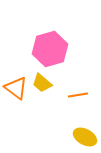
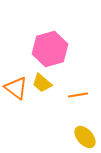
yellow ellipse: rotated 20 degrees clockwise
